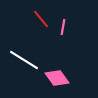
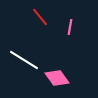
red line: moved 1 px left, 2 px up
pink line: moved 7 px right
